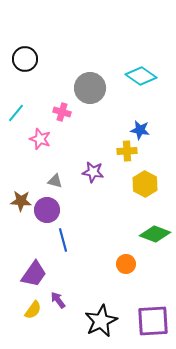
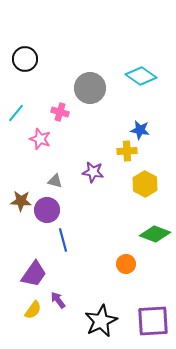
pink cross: moved 2 px left
